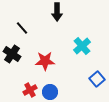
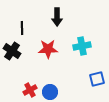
black arrow: moved 5 px down
black line: rotated 40 degrees clockwise
cyan cross: rotated 30 degrees clockwise
black cross: moved 3 px up
red star: moved 3 px right, 12 px up
blue square: rotated 28 degrees clockwise
